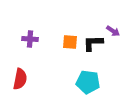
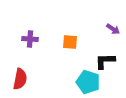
purple arrow: moved 2 px up
black L-shape: moved 12 px right, 18 px down
cyan pentagon: rotated 10 degrees clockwise
